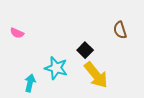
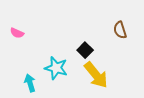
cyan arrow: rotated 30 degrees counterclockwise
